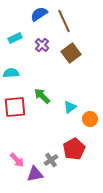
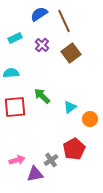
pink arrow: rotated 63 degrees counterclockwise
